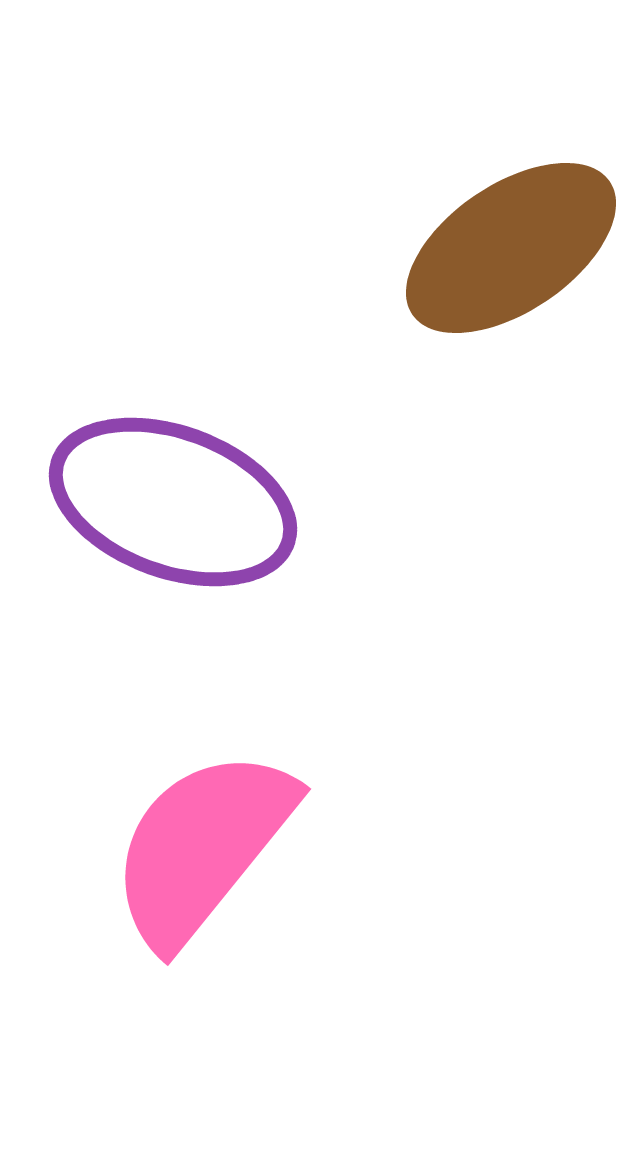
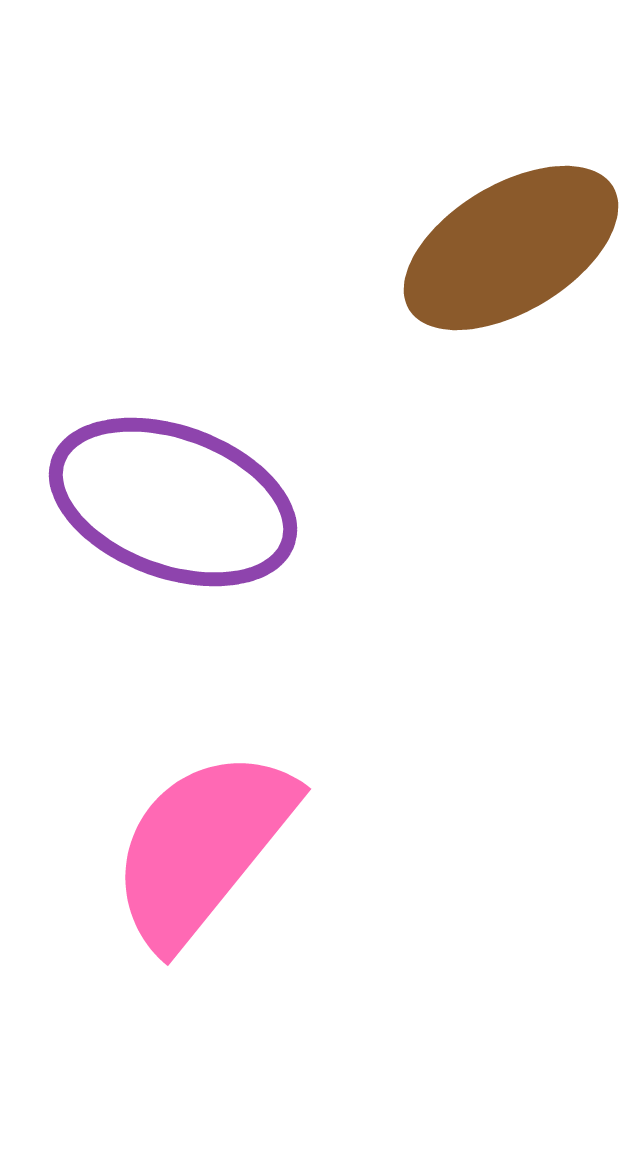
brown ellipse: rotated 3 degrees clockwise
